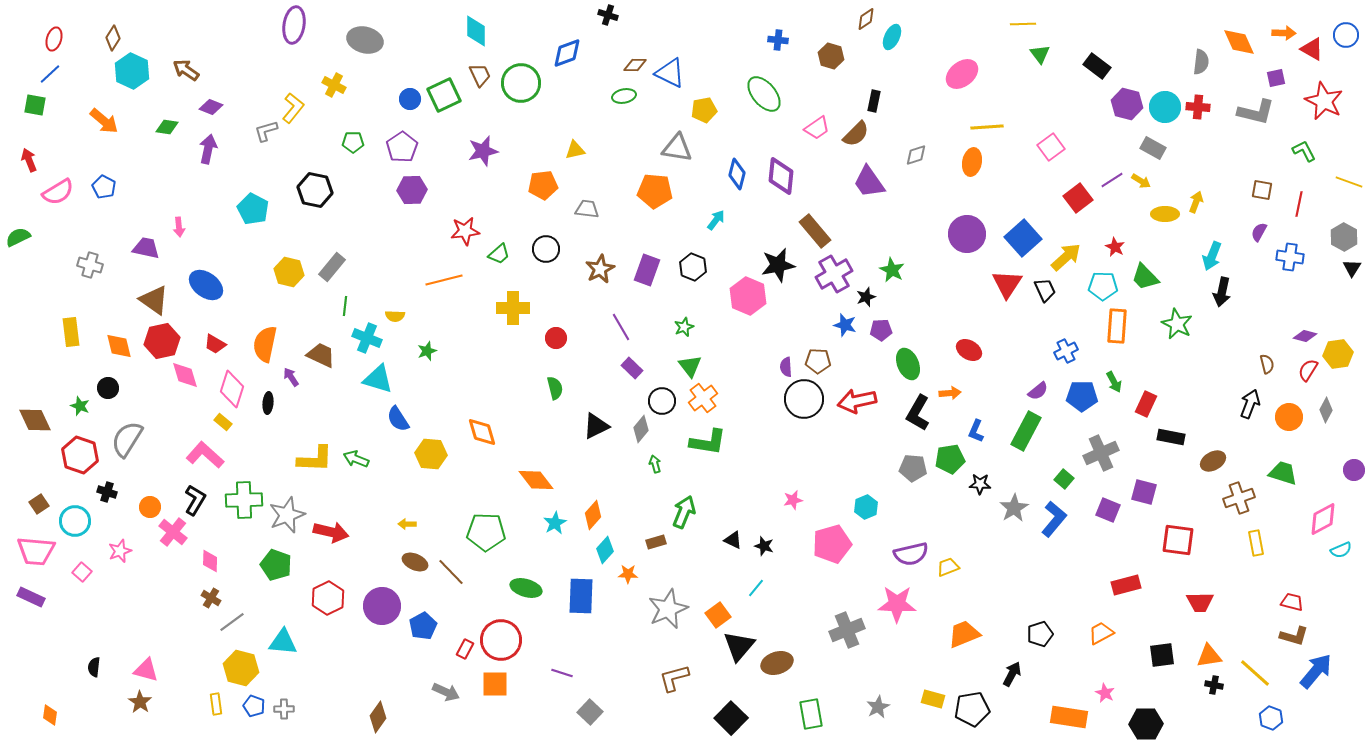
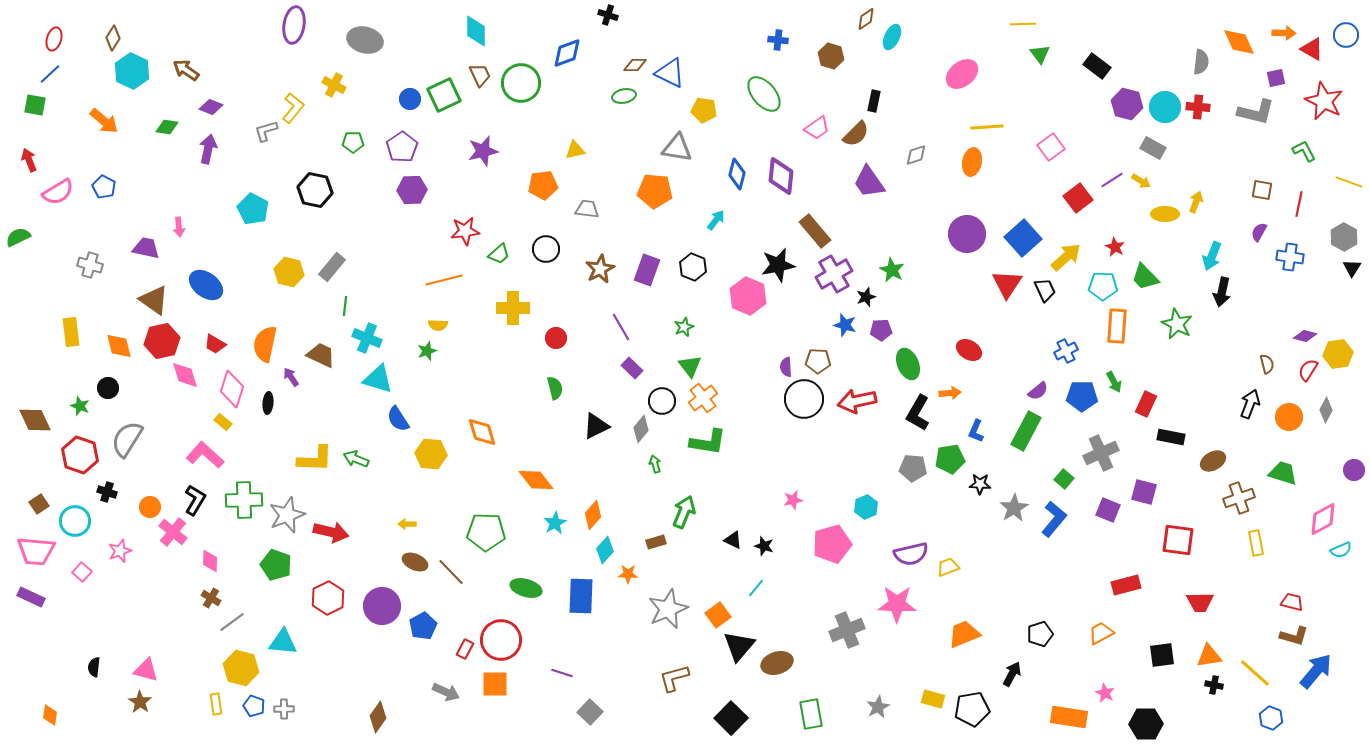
yellow pentagon at (704, 110): rotated 20 degrees clockwise
yellow semicircle at (395, 316): moved 43 px right, 9 px down
